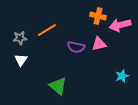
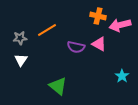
pink triangle: rotated 42 degrees clockwise
cyan star: rotated 16 degrees counterclockwise
